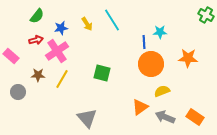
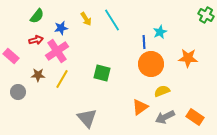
yellow arrow: moved 1 px left, 5 px up
cyan star: rotated 24 degrees counterclockwise
gray arrow: rotated 48 degrees counterclockwise
